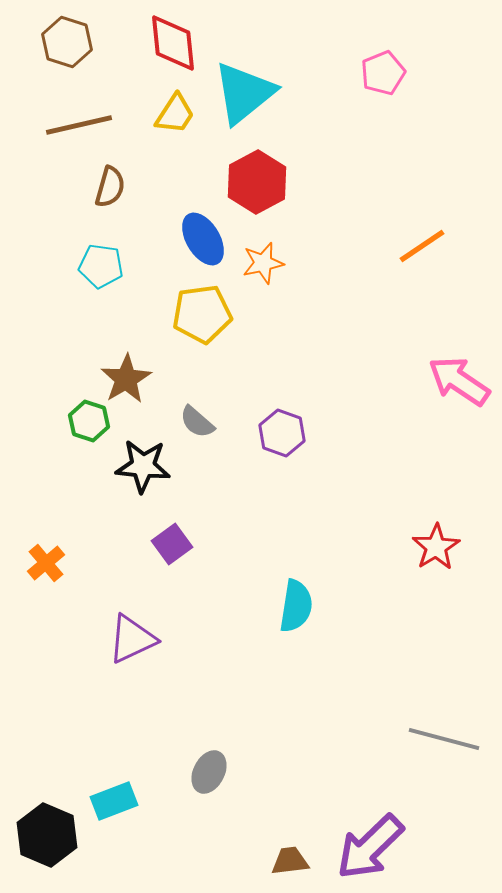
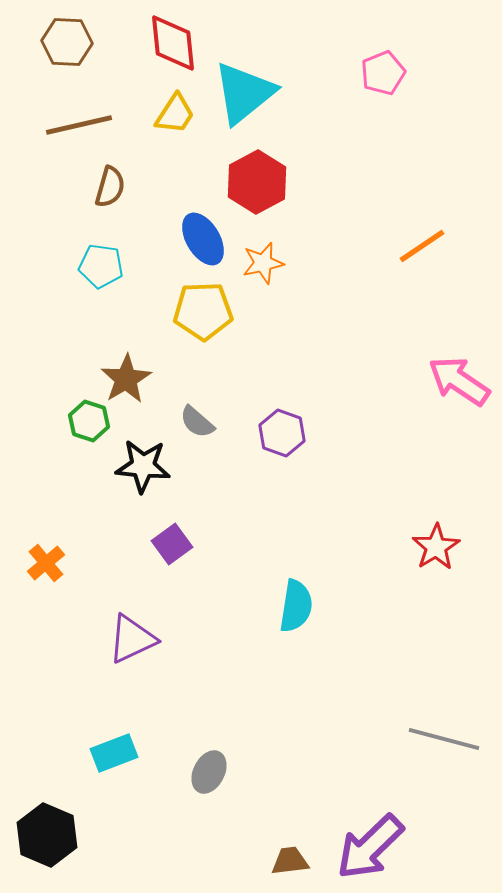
brown hexagon: rotated 15 degrees counterclockwise
yellow pentagon: moved 1 px right, 3 px up; rotated 6 degrees clockwise
cyan rectangle: moved 48 px up
